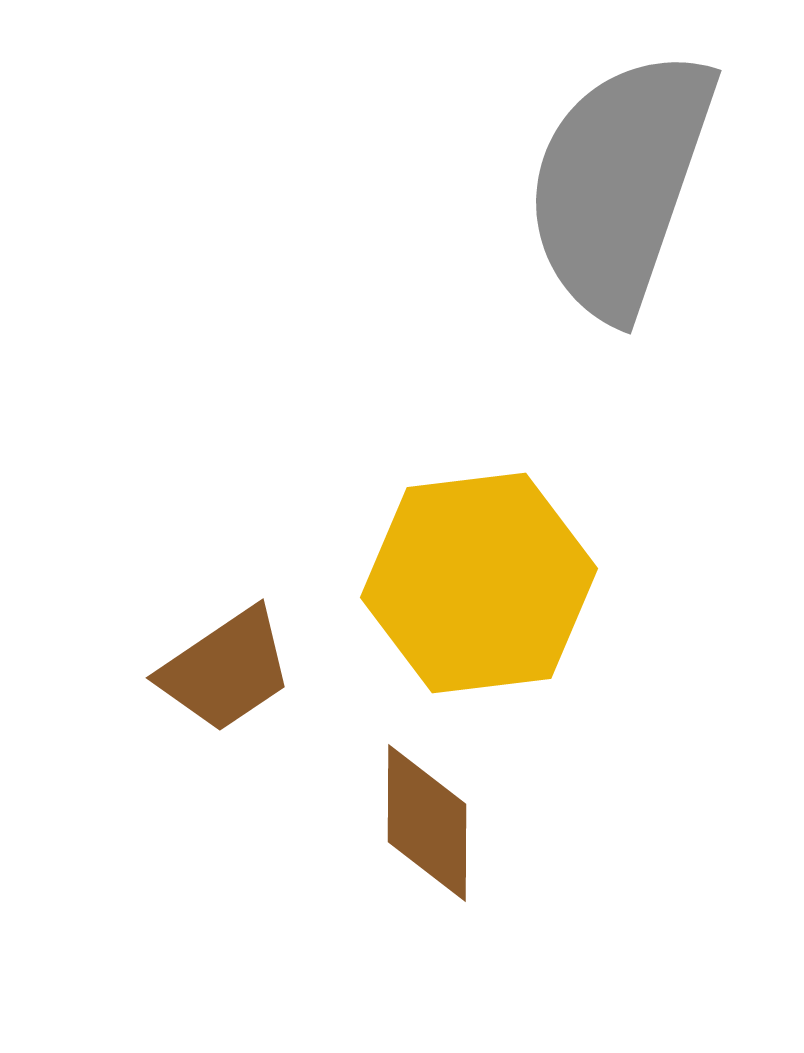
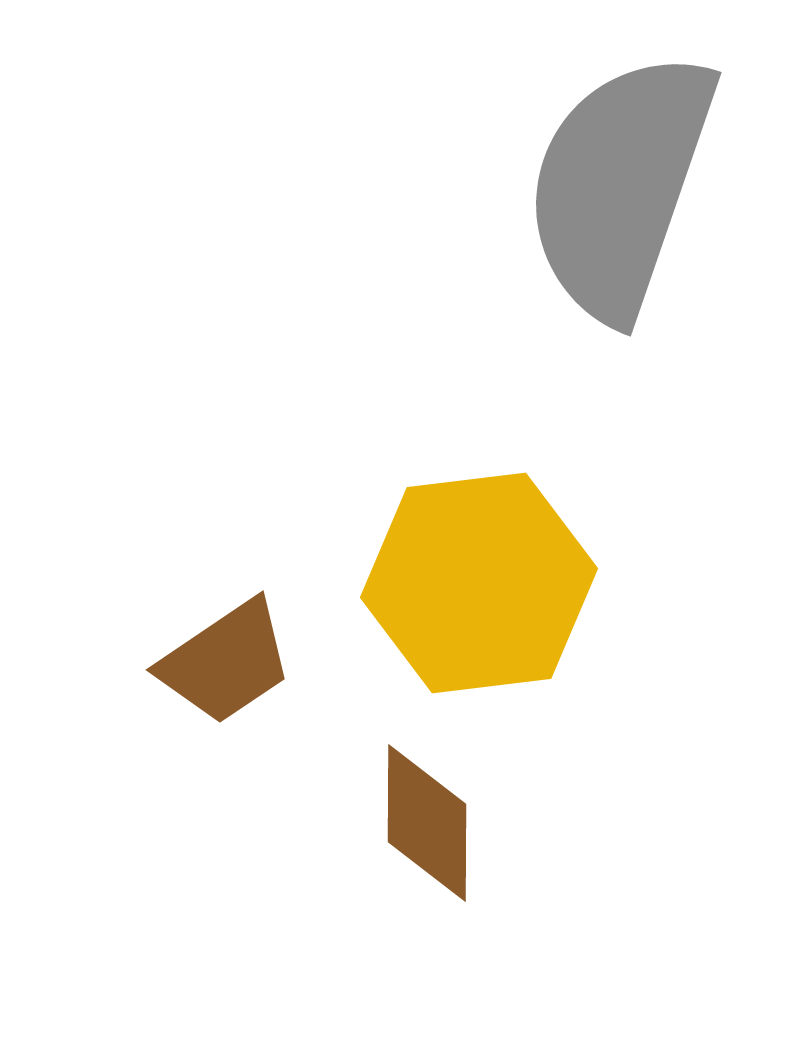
gray semicircle: moved 2 px down
brown trapezoid: moved 8 px up
